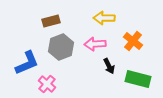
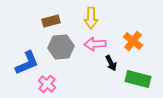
yellow arrow: moved 13 px left; rotated 90 degrees counterclockwise
gray hexagon: rotated 15 degrees clockwise
black arrow: moved 2 px right, 3 px up
